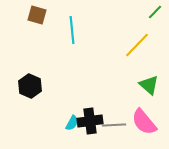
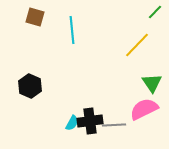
brown square: moved 2 px left, 2 px down
green triangle: moved 3 px right, 2 px up; rotated 15 degrees clockwise
pink semicircle: moved 13 px up; rotated 104 degrees clockwise
